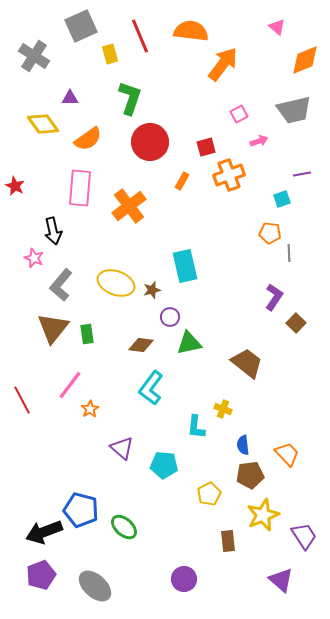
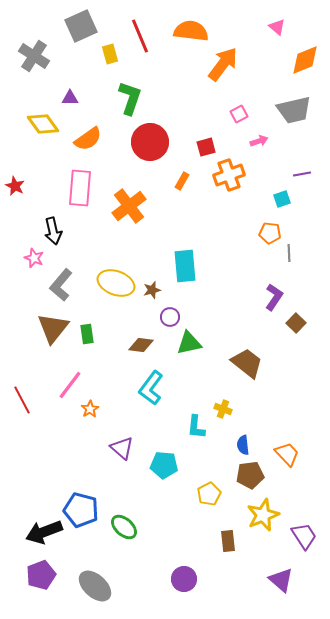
cyan rectangle at (185, 266): rotated 8 degrees clockwise
